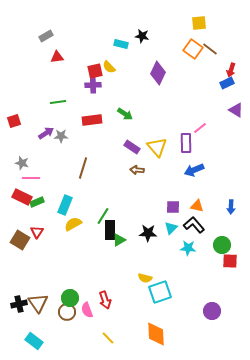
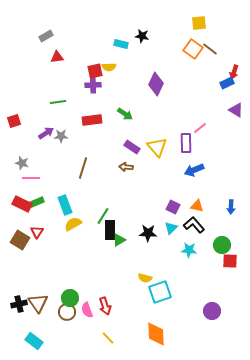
yellow semicircle at (109, 67): rotated 48 degrees counterclockwise
red arrow at (231, 70): moved 3 px right, 2 px down
purple diamond at (158, 73): moved 2 px left, 11 px down
brown arrow at (137, 170): moved 11 px left, 3 px up
red rectangle at (22, 197): moved 7 px down
cyan rectangle at (65, 205): rotated 42 degrees counterclockwise
purple square at (173, 207): rotated 24 degrees clockwise
cyan star at (188, 248): moved 1 px right, 2 px down
red arrow at (105, 300): moved 6 px down
